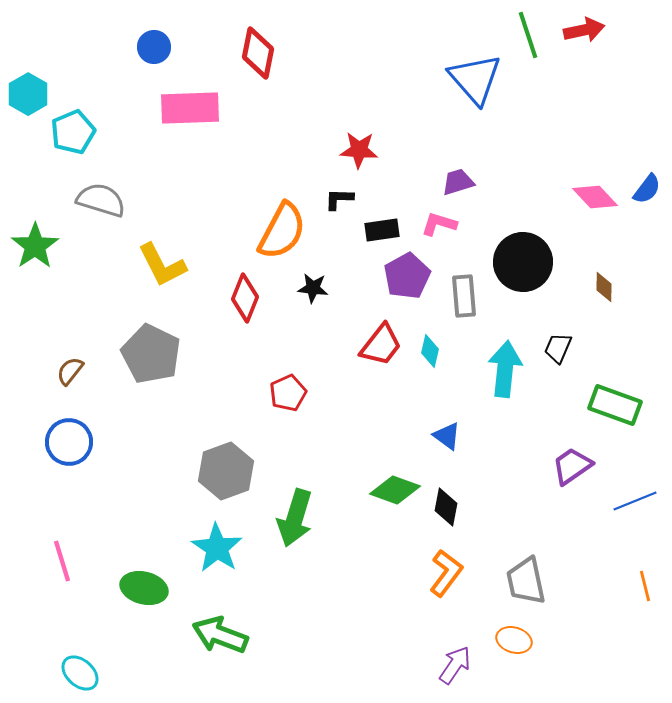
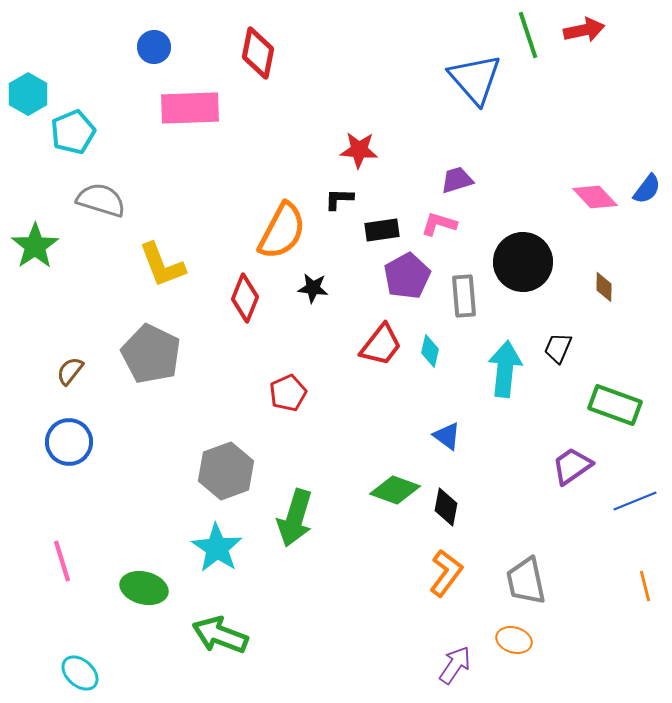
purple trapezoid at (458, 182): moved 1 px left, 2 px up
yellow L-shape at (162, 265): rotated 6 degrees clockwise
